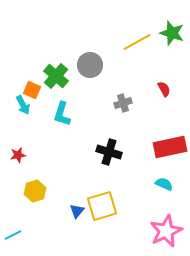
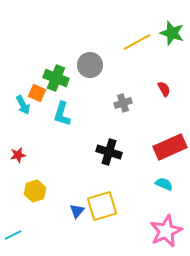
green cross: moved 2 px down; rotated 20 degrees counterclockwise
orange square: moved 5 px right, 3 px down
red rectangle: rotated 12 degrees counterclockwise
